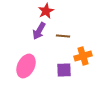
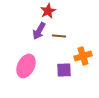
red star: moved 2 px right
brown line: moved 4 px left
